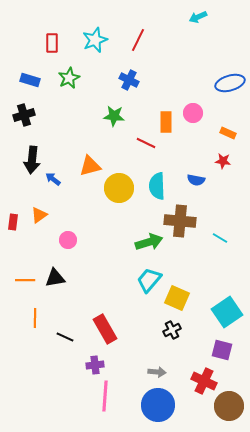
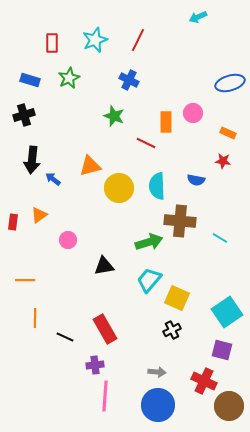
green star at (114, 116): rotated 15 degrees clockwise
black triangle at (55, 278): moved 49 px right, 12 px up
